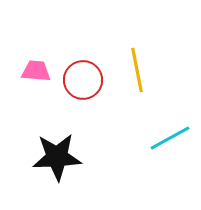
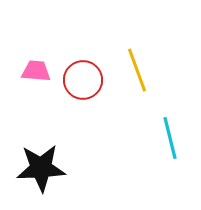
yellow line: rotated 9 degrees counterclockwise
cyan line: rotated 75 degrees counterclockwise
black star: moved 16 px left, 11 px down
